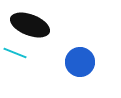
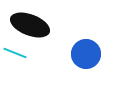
blue circle: moved 6 px right, 8 px up
